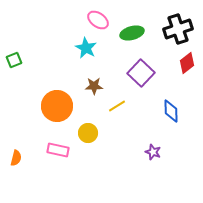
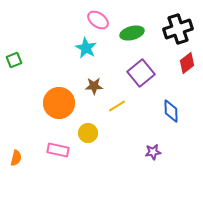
purple square: rotated 8 degrees clockwise
orange circle: moved 2 px right, 3 px up
purple star: rotated 28 degrees counterclockwise
